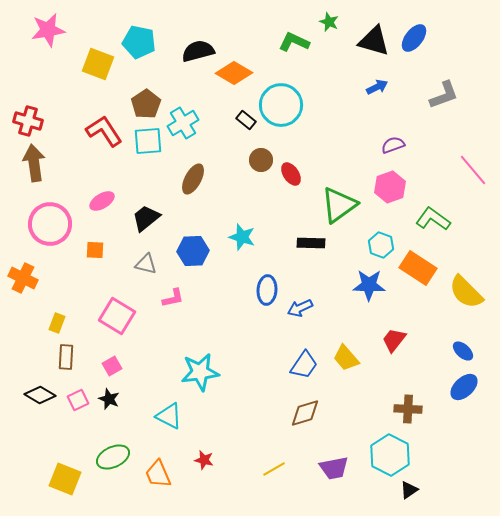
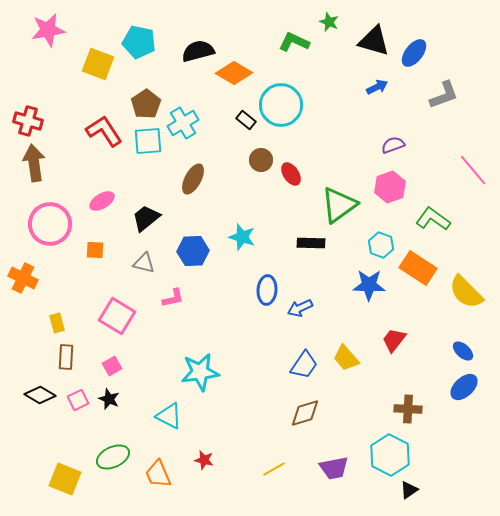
blue ellipse at (414, 38): moved 15 px down
gray triangle at (146, 264): moved 2 px left, 1 px up
yellow rectangle at (57, 323): rotated 36 degrees counterclockwise
